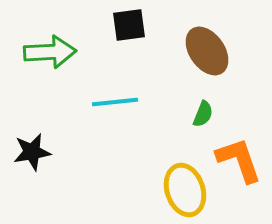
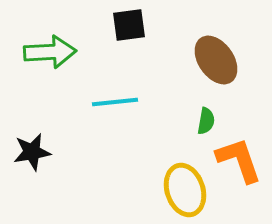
brown ellipse: moved 9 px right, 9 px down
green semicircle: moved 3 px right, 7 px down; rotated 12 degrees counterclockwise
